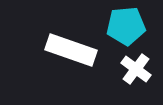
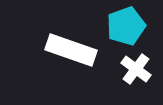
cyan pentagon: rotated 15 degrees counterclockwise
